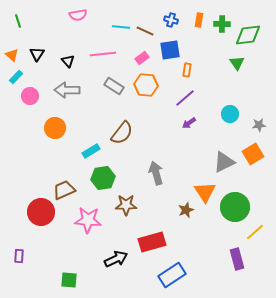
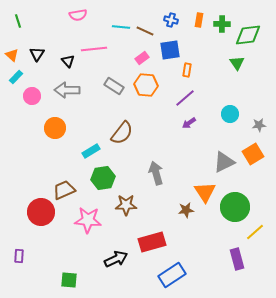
pink line at (103, 54): moved 9 px left, 5 px up
pink circle at (30, 96): moved 2 px right
brown star at (186, 210): rotated 14 degrees clockwise
